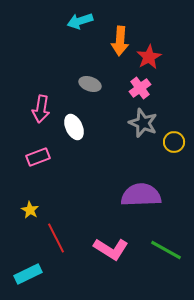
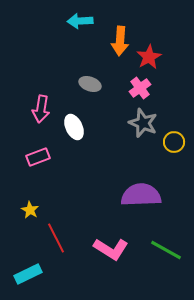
cyan arrow: rotated 15 degrees clockwise
